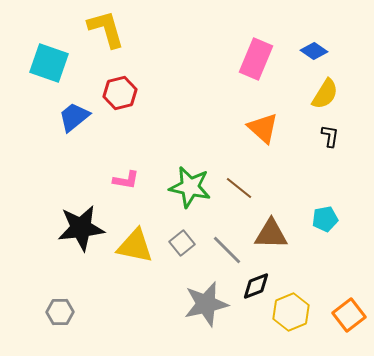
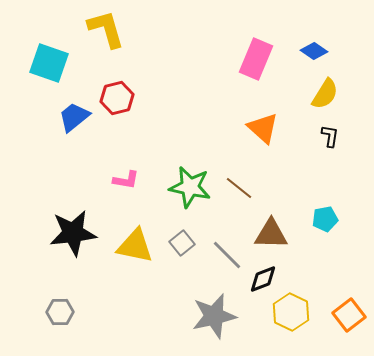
red hexagon: moved 3 px left, 5 px down
black star: moved 8 px left, 5 px down
gray line: moved 5 px down
black diamond: moved 7 px right, 7 px up
gray star: moved 8 px right, 12 px down
yellow hexagon: rotated 12 degrees counterclockwise
